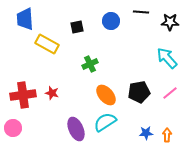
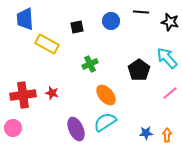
black star: rotated 12 degrees clockwise
black pentagon: moved 22 px up; rotated 25 degrees counterclockwise
